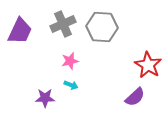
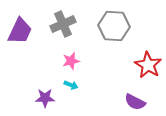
gray hexagon: moved 12 px right, 1 px up
pink star: moved 1 px right
purple semicircle: moved 5 px down; rotated 70 degrees clockwise
